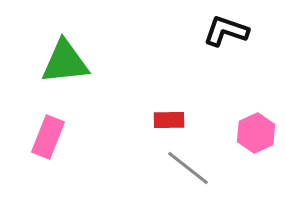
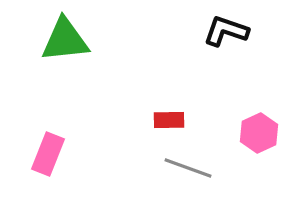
green triangle: moved 22 px up
pink hexagon: moved 3 px right
pink rectangle: moved 17 px down
gray line: rotated 18 degrees counterclockwise
